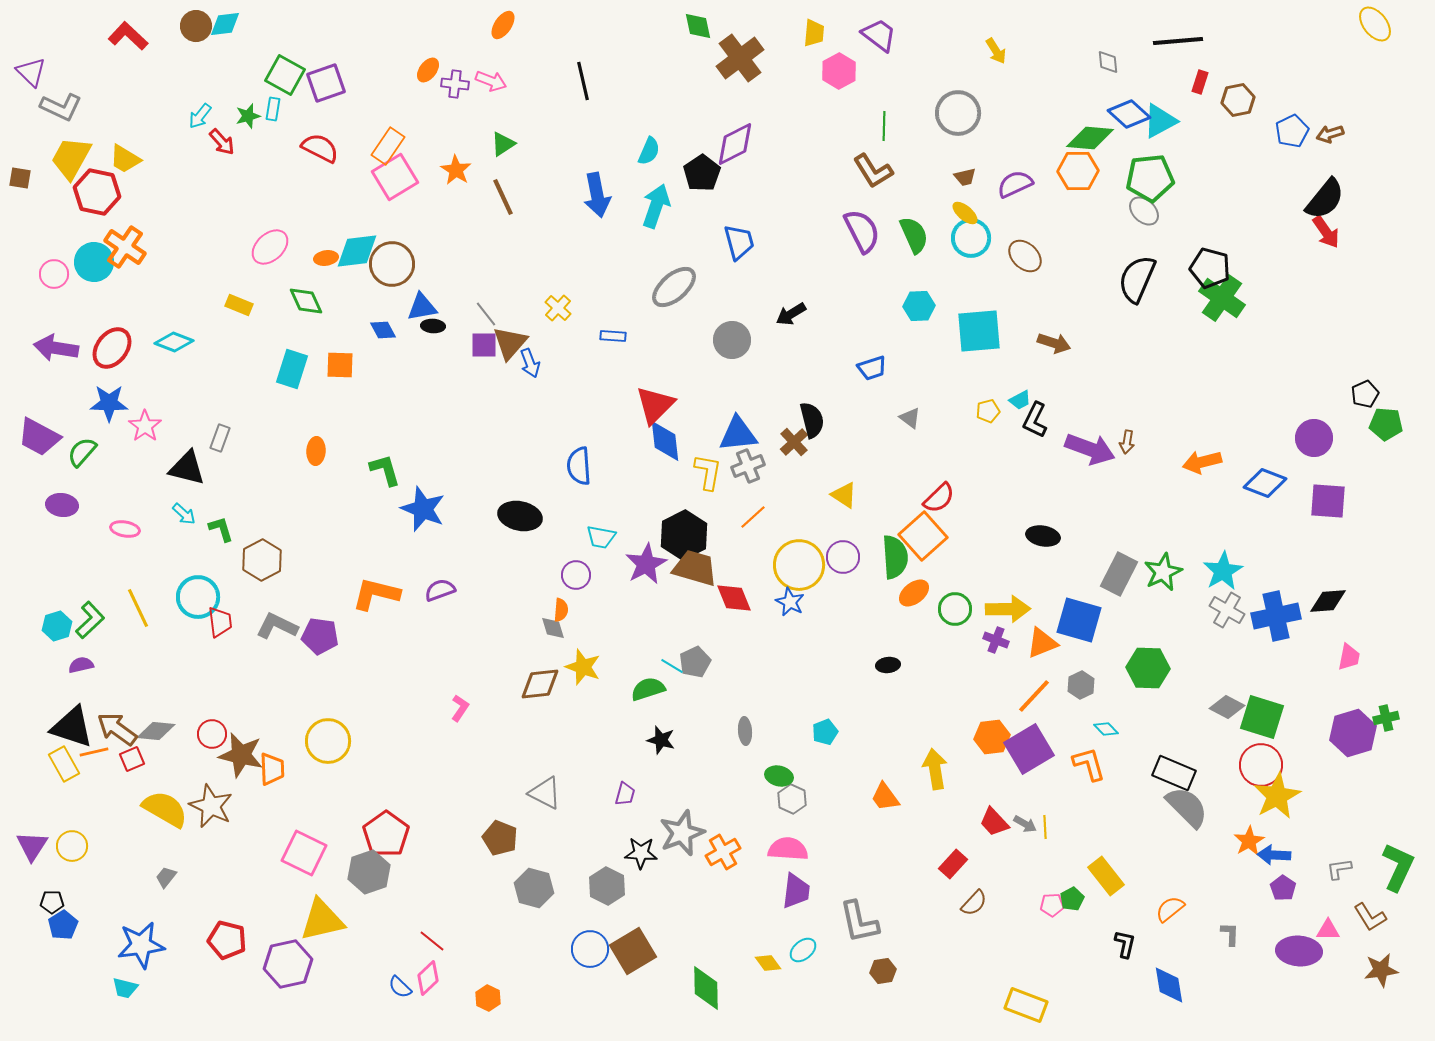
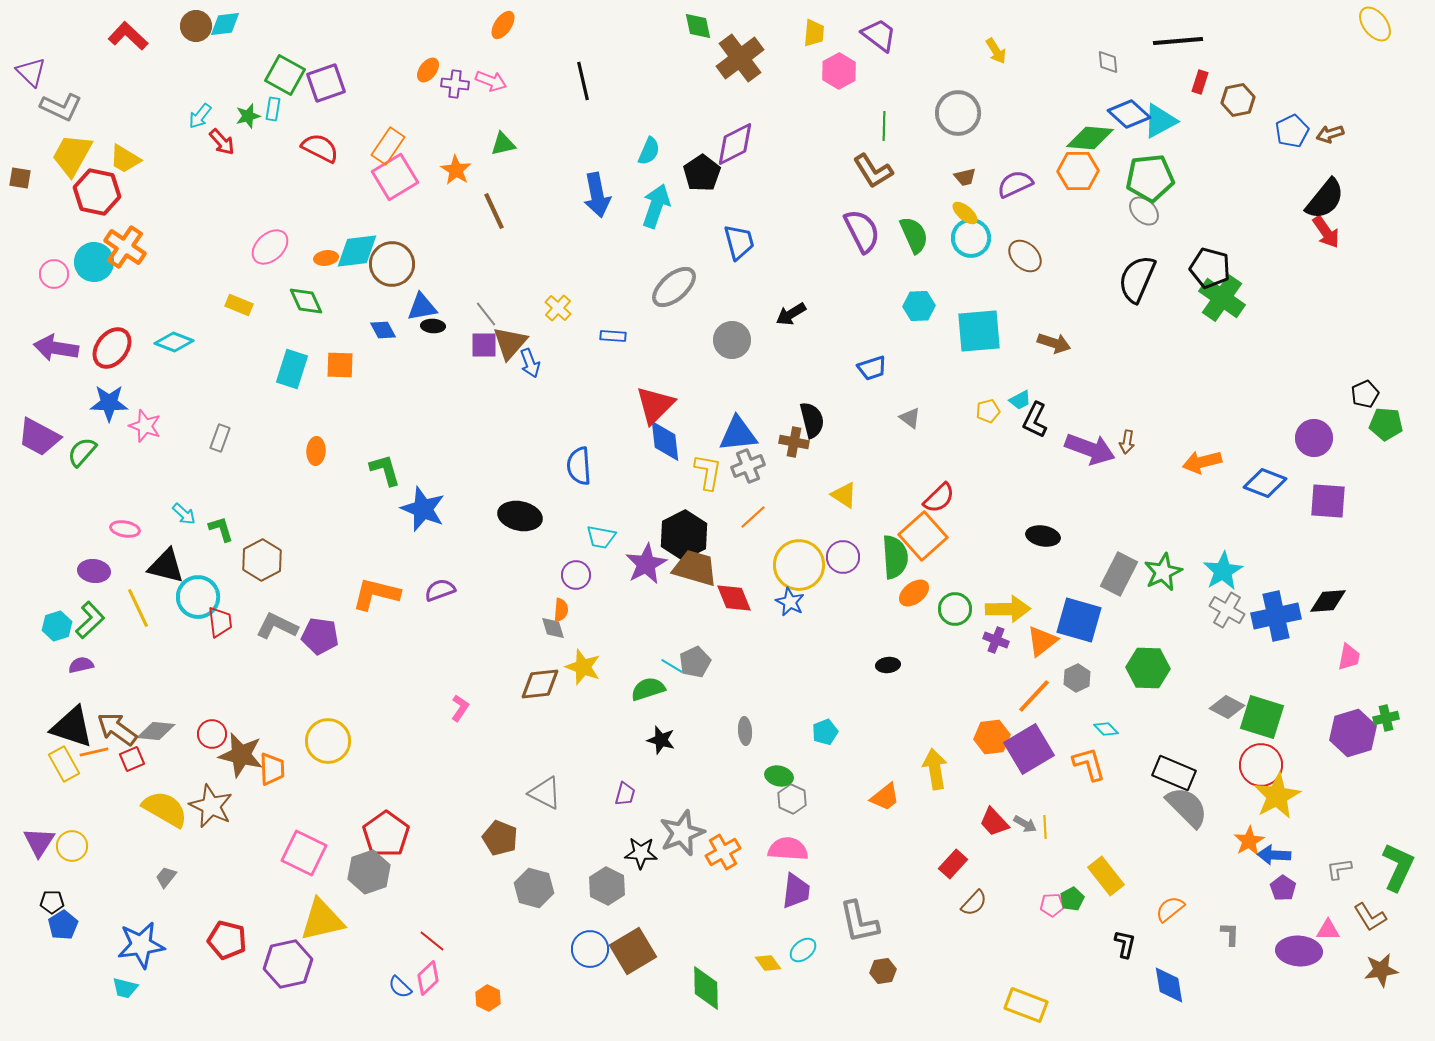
green triangle at (503, 144): rotated 20 degrees clockwise
yellow trapezoid at (71, 158): moved 1 px right, 3 px up
brown line at (503, 197): moved 9 px left, 14 px down
pink star at (145, 426): rotated 16 degrees counterclockwise
brown cross at (794, 442): rotated 36 degrees counterclockwise
black triangle at (187, 468): moved 21 px left, 98 px down
purple ellipse at (62, 505): moved 32 px right, 66 px down
orange triangle at (1042, 643): moved 2 px up; rotated 16 degrees counterclockwise
gray hexagon at (1081, 685): moved 4 px left, 7 px up
orange trapezoid at (885, 797): rotated 92 degrees counterclockwise
purple triangle at (32, 846): moved 7 px right, 4 px up
